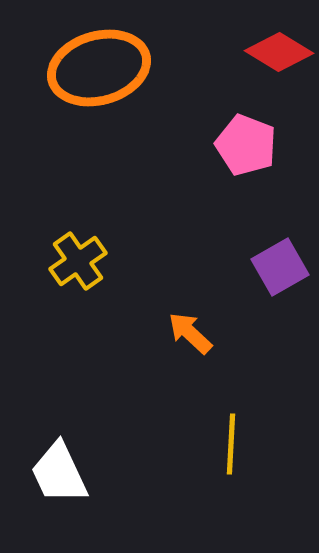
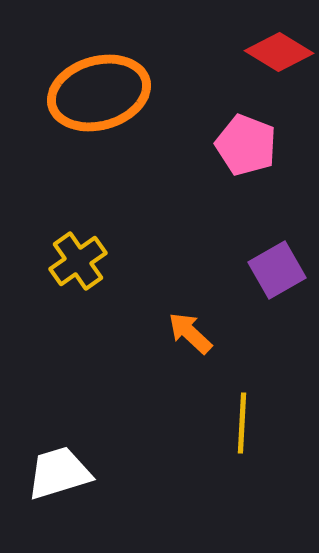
orange ellipse: moved 25 px down
purple square: moved 3 px left, 3 px down
yellow line: moved 11 px right, 21 px up
white trapezoid: rotated 98 degrees clockwise
